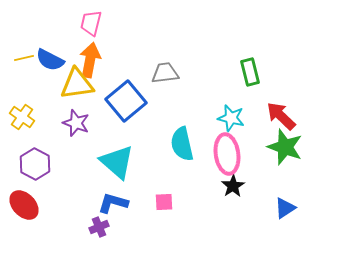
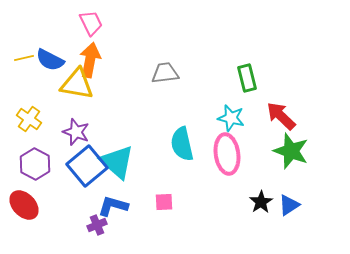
pink trapezoid: rotated 140 degrees clockwise
green rectangle: moved 3 px left, 6 px down
yellow triangle: rotated 18 degrees clockwise
blue square: moved 39 px left, 65 px down
yellow cross: moved 7 px right, 2 px down
purple star: moved 9 px down
green star: moved 6 px right, 4 px down
black star: moved 28 px right, 16 px down
blue L-shape: moved 3 px down
blue triangle: moved 4 px right, 3 px up
purple cross: moved 2 px left, 2 px up
